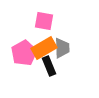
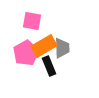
pink square: moved 12 px left
orange rectangle: moved 2 px up
pink pentagon: moved 2 px right
